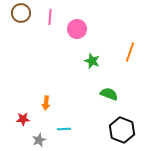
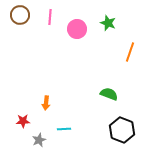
brown circle: moved 1 px left, 2 px down
green star: moved 16 px right, 38 px up
red star: moved 2 px down
